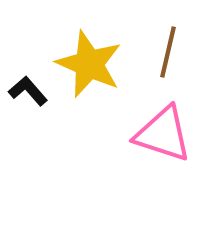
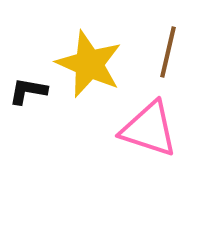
black L-shape: rotated 39 degrees counterclockwise
pink triangle: moved 14 px left, 5 px up
